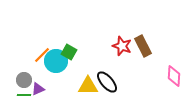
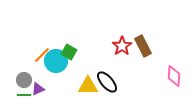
red star: rotated 18 degrees clockwise
